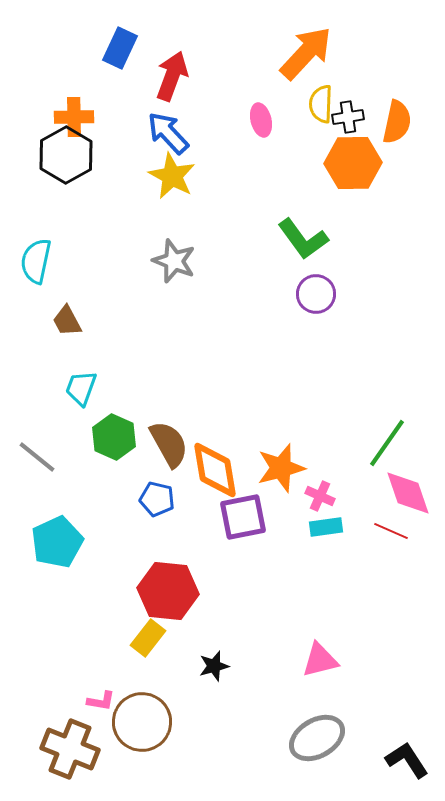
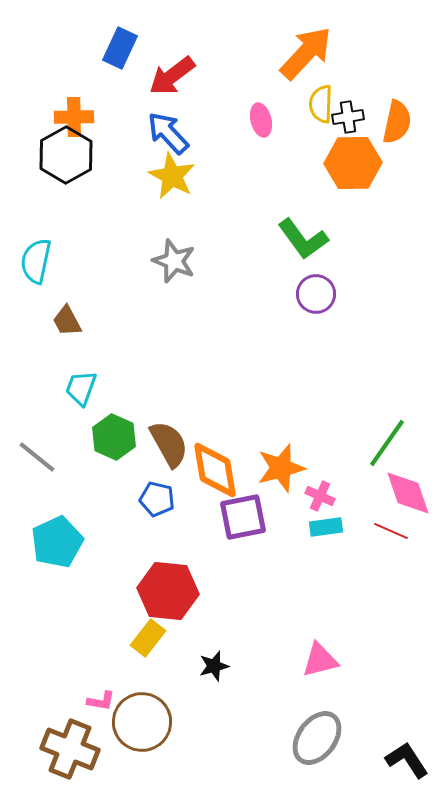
red arrow: rotated 147 degrees counterclockwise
gray ellipse: rotated 24 degrees counterclockwise
